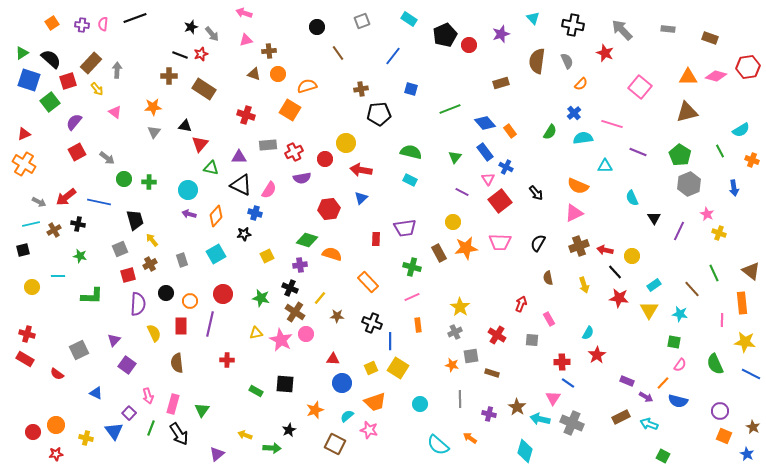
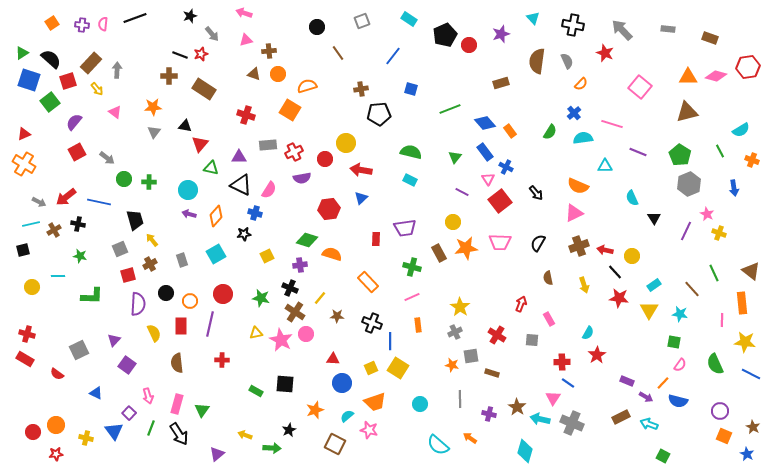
black star at (191, 27): moved 1 px left, 11 px up
purple line at (679, 231): moved 7 px right
red cross at (227, 360): moved 5 px left
pink rectangle at (173, 404): moved 4 px right
